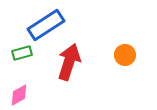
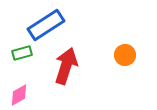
red arrow: moved 3 px left, 4 px down
